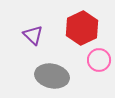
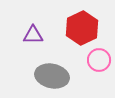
purple triangle: rotated 45 degrees counterclockwise
